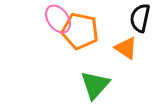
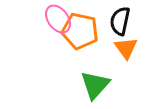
black semicircle: moved 20 px left, 3 px down
orange triangle: rotated 20 degrees clockwise
